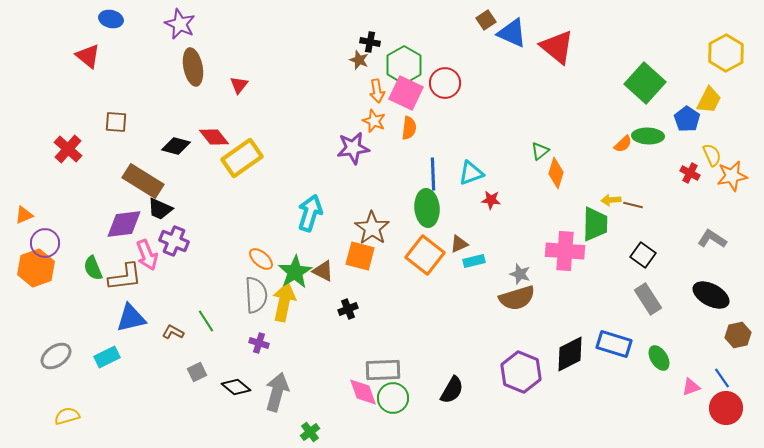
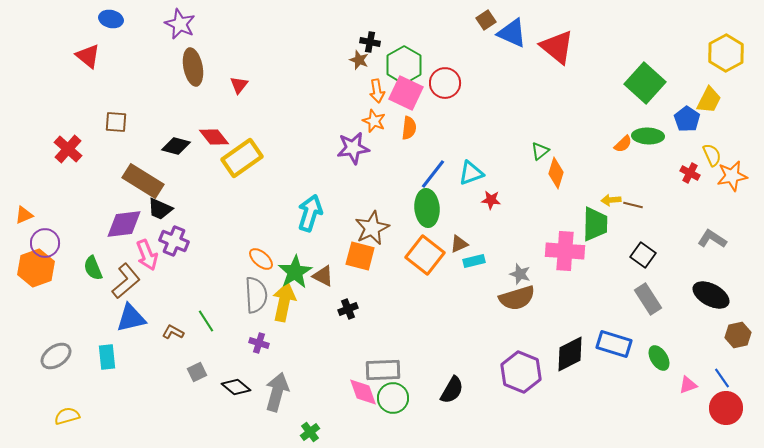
blue line at (433, 174): rotated 40 degrees clockwise
brown star at (372, 228): rotated 12 degrees clockwise
brown triangle at (323, 271): moved 5 px down
brown L-shape at (125, 277): moved 1 px right, 4 px down; rotated 33 degrees counterclockwise
cyan rectangle at (107, 357): rotated 70 degrees counterclockwise
pink triangle at (691, 387): moved 3 px left, 2 px up
